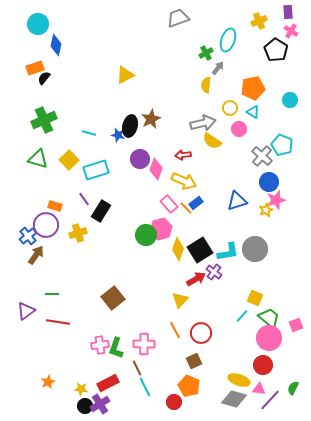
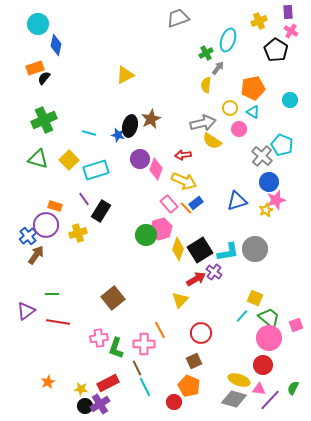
orange line at (175, 330): moved 15 px left
pink cross at (100, 345): moved 1 px left, 7 px up
